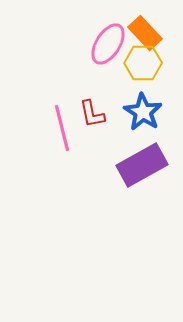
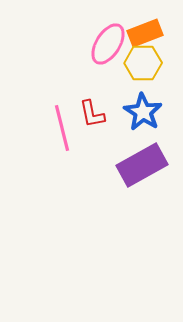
orange rectangle: rotated 68 degrees counterclockwise
